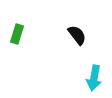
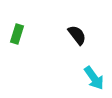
cyan arrow: rotated 45 degrees counterclockwise
